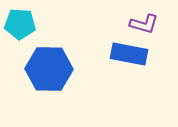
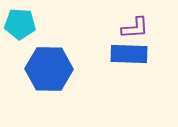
purple L-shape: moved 9 px left, 4 px down; rotated 20 degrees counterclockwise
blue rectangle: rotated 9 degrees counterclockwise
